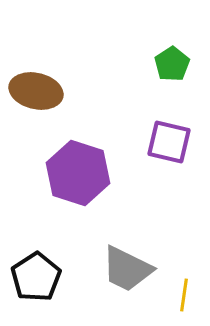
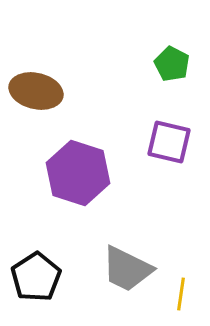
green pentagon: rotated 12 degrees counterclockwise
yellow line: moved 3 px left, 1 px up
